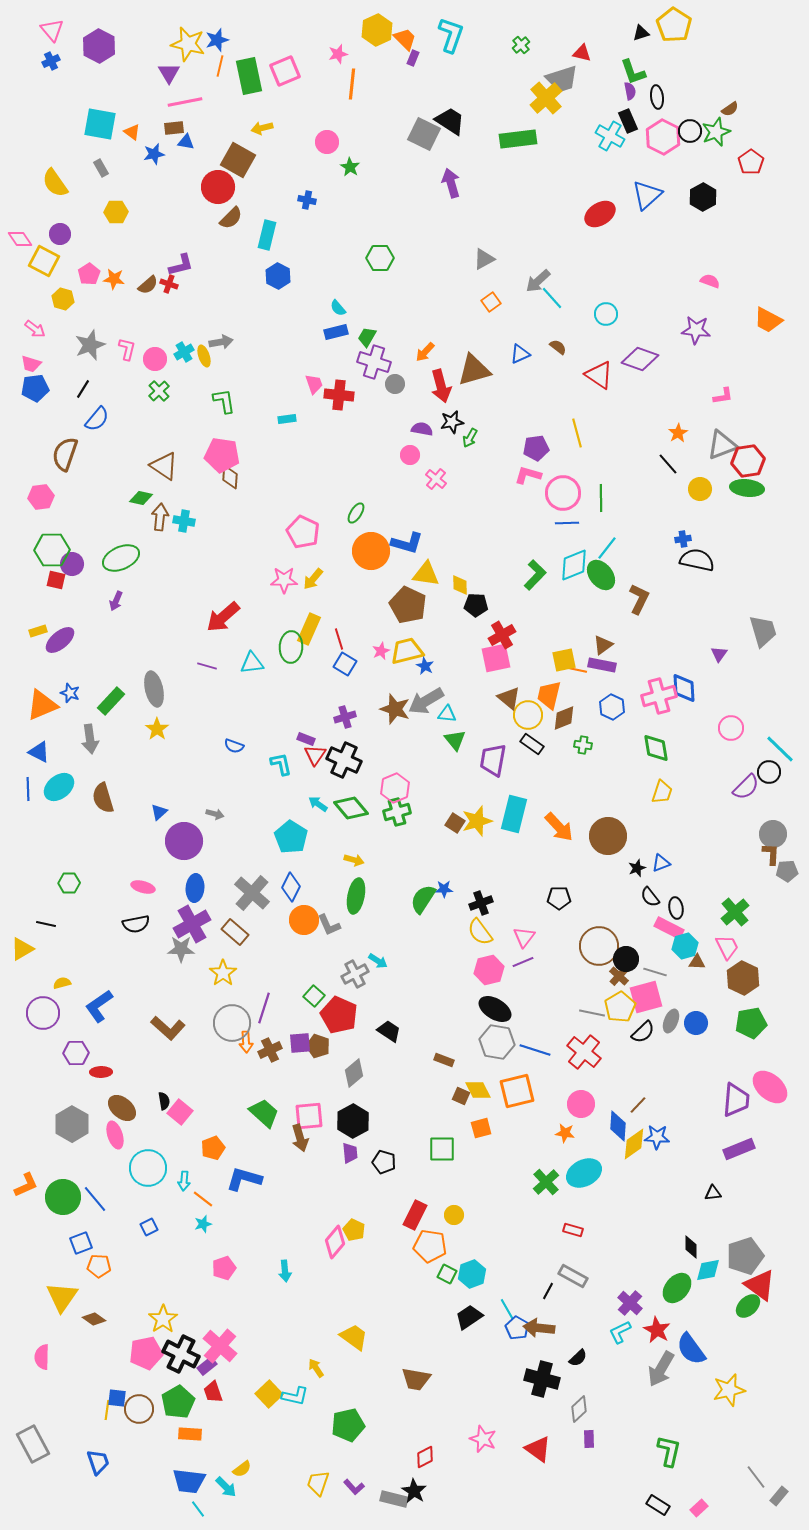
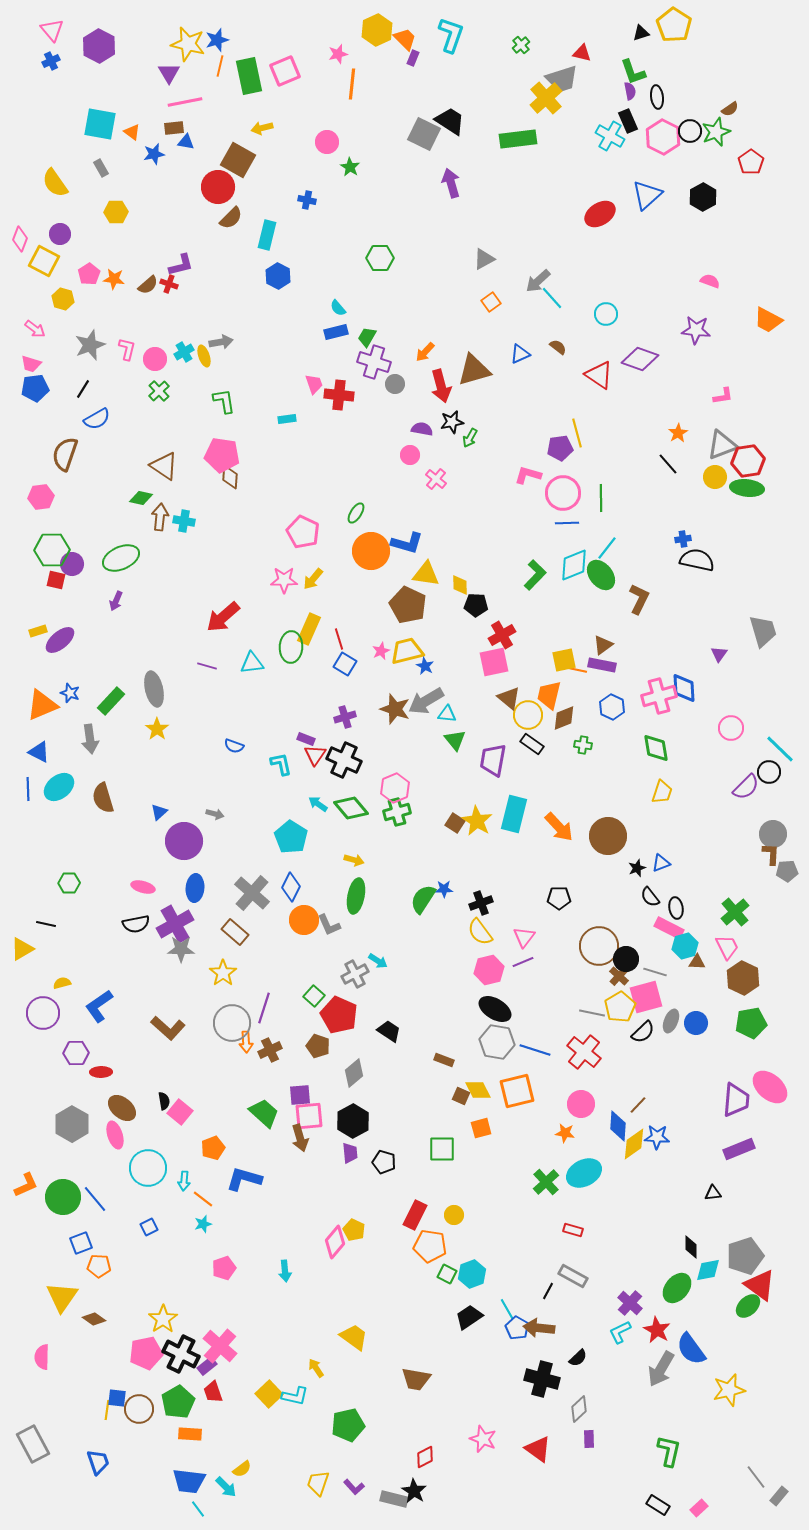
pink diamond at (20, 239): rotated 55 degrees clockwise
blue semicircle at (97, 419): rotated 20 degrees clockwise
purple pentagon at (536, 448): moved 24 px right
yellow circle at (700, 489): moved 15 px right, 12 px up
pink square at (496, 658): moved 2 px left, 4 px down
yellow star at (477, 821): rotated 24 degrees counterclockwise
purple cross at (192, 924): moved 17 px left
purple square at (300, 1043): moved 52 px down
